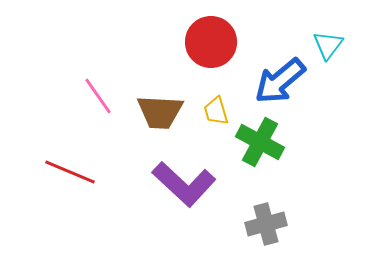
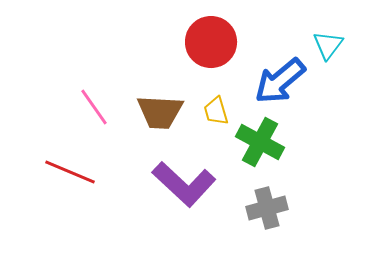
pink line: moved 4 px left, 11 px down
gray cross: moved 1 px right, 16 px up
